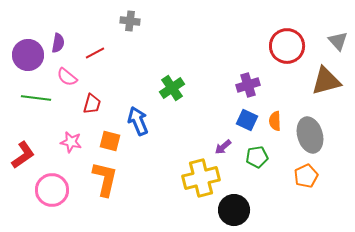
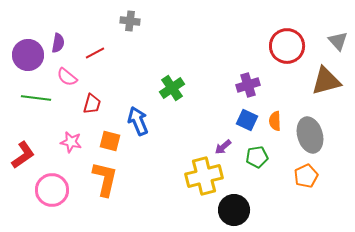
yellow cross: moved 3 px right, 2 px up
